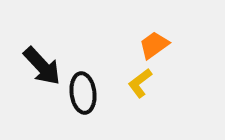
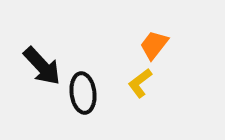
orange trapezoid: rotated 16 degrees counterclockwise
